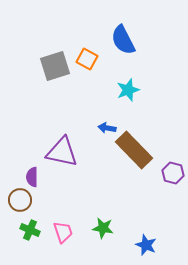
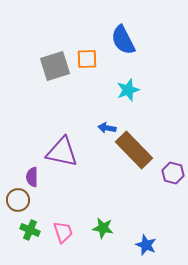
orange square: rotated 30 degrees counterclockwise
brown circle: moved 2 px left
